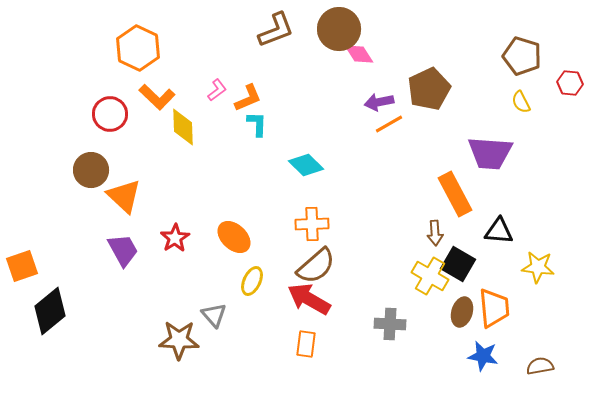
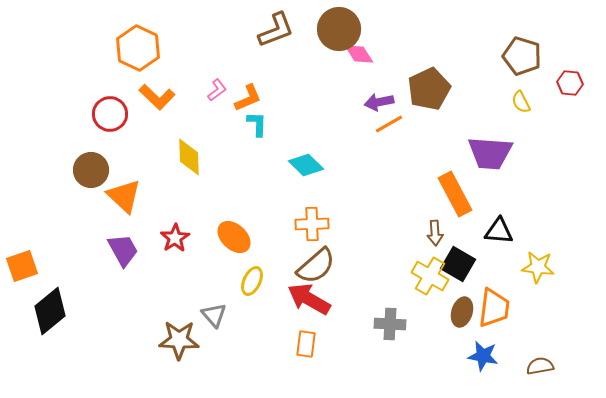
yellow diamond at (183, 127): moved 6 px right, 30 px down
orange trapezoid at (494, 308): rotated 12 degrees clockwise
